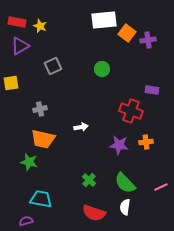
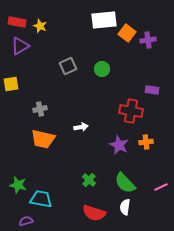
gray square: moved 15 px right
yellow square: moved 1 px down
red cross: rotated 10 degrees counterclockwise
purple star: rotated 18 degrees clockwise
green star: moved 11 px left, 23 px down
